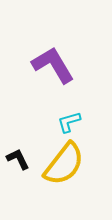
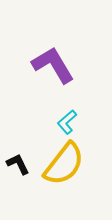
cyan L-shape: moved 2 px left; rotated 25 degrees counterclockwise
black L-shape: moved 5 px down
